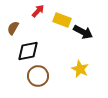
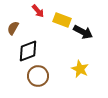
red arrow: rotated 96 degrees clockwise
black diamond: rotated 10 degrees counterclockwise
